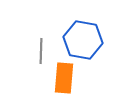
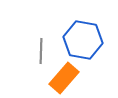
orange rectangle: rotated 36 degrees clockwise
